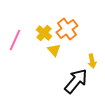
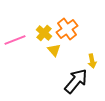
pink line: rotated 45 degrees clockwise
